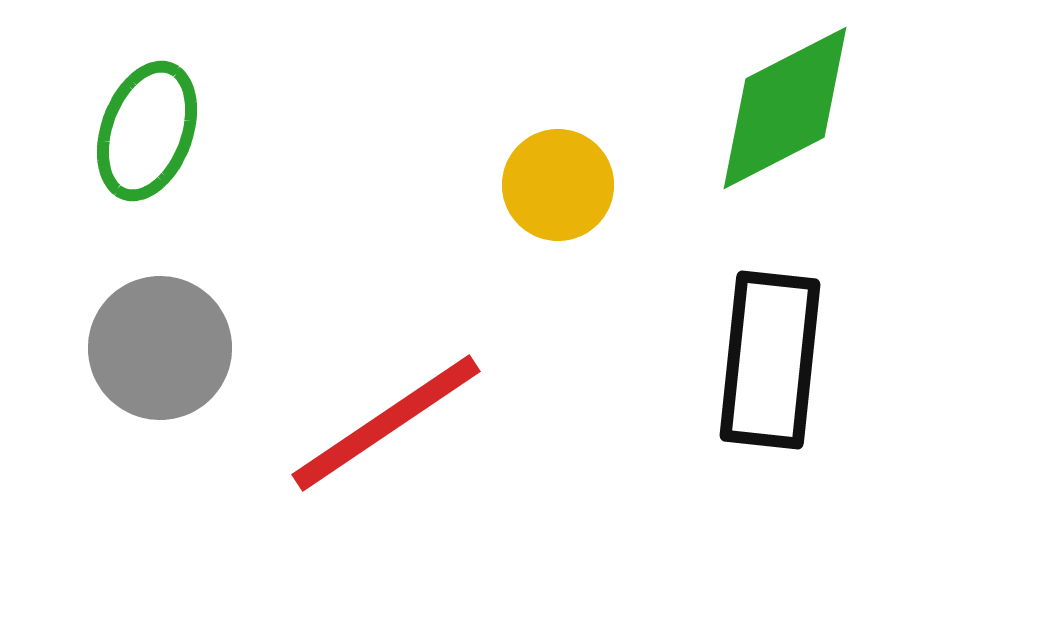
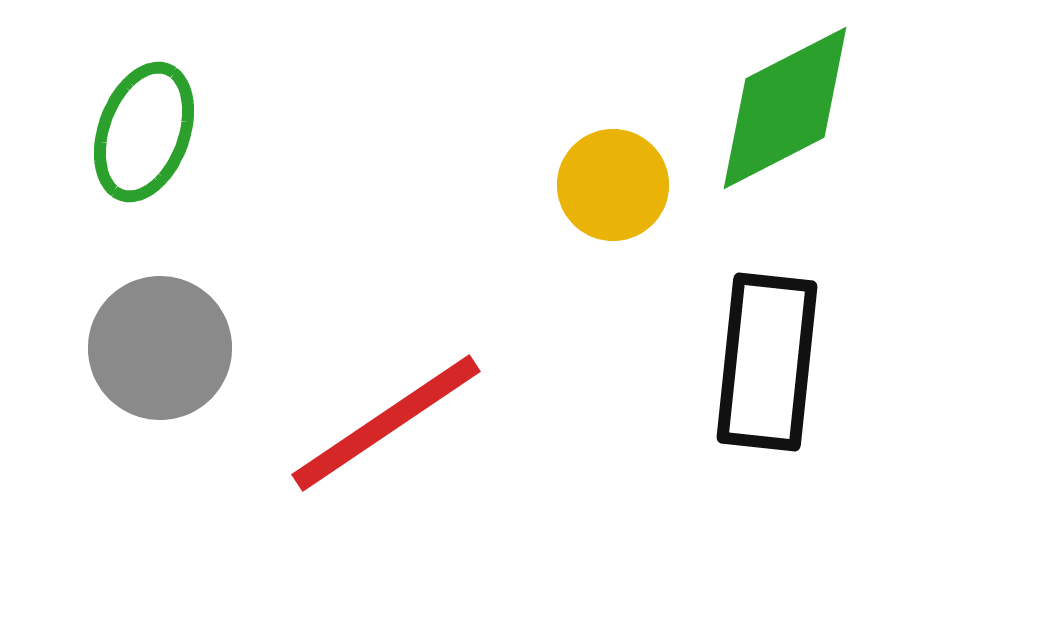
green ellipse: moved 3 px left, 1 px down
yellow circle: moved 55 px right
black rectangle: moved 3 px left, 2 px down
